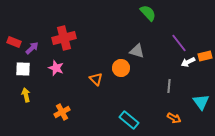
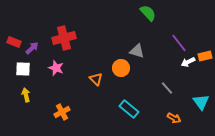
gray line: moved 2 px left, 2 px down; rotated 48 degrees counterclockwise
cyan rectangle: moved 11 px up
